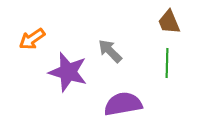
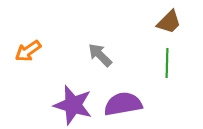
brown trapezoid: rotated 112 degrees counterclockwise
orange arrow: moved 4 px left, 12 px down
gray arrow: moved 10 px left, 4 px down
purple star: moved 5 px right, 33 px down
